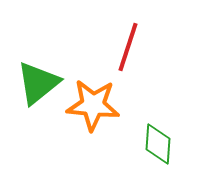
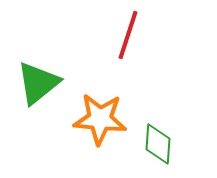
red line: moved 12 px up
orange star: moved 7 px right, 14 px down
